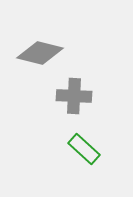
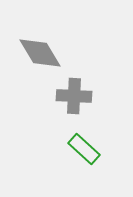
gray diamond: rotated 45 degrees clockwise
